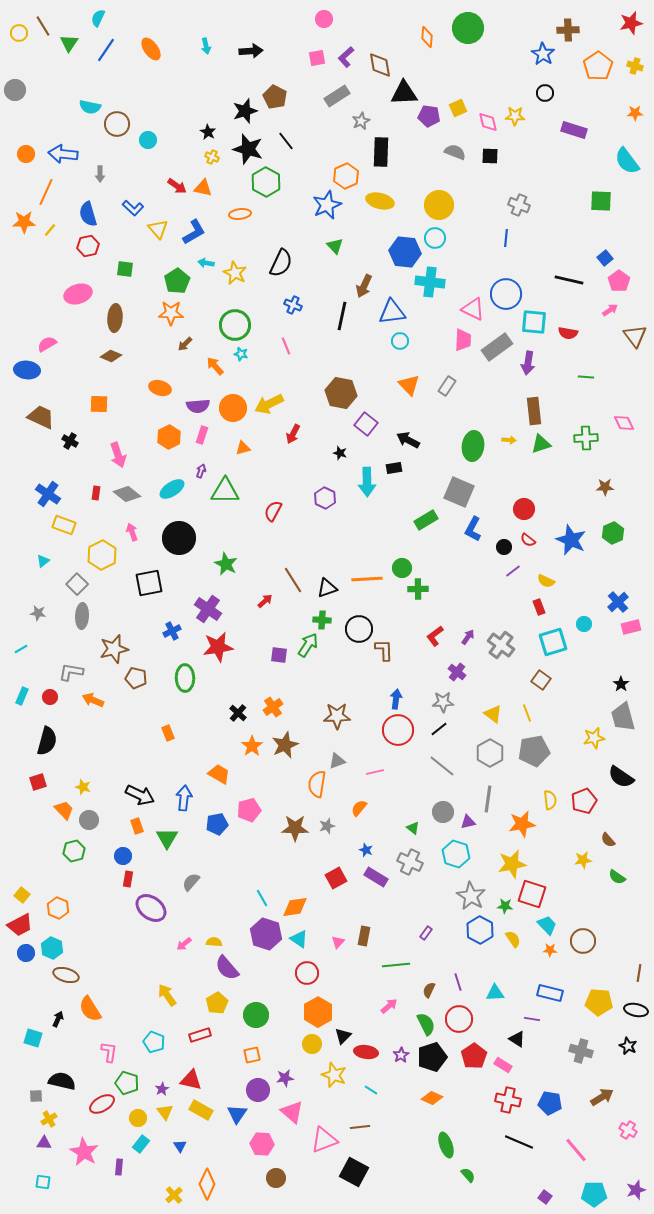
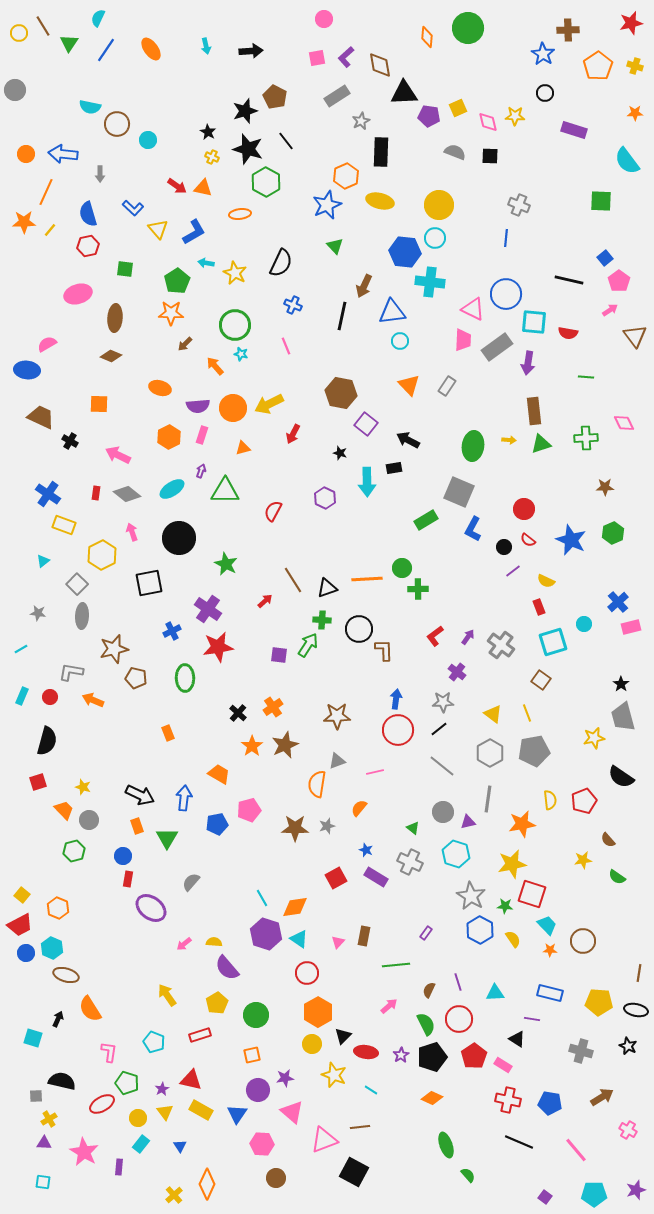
pink arrow at (118, 455): rotated 135 degrees clockwise
